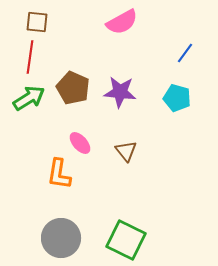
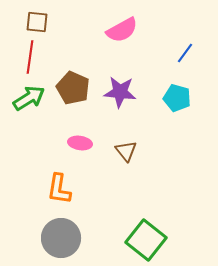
pink semicircle: moved 8 px down
pink ellipse: rotated 40 degrees counterclockwise
orange L-shape: moved 15 px down
green square: moved 20 px right; rotated 12 degrees clockwise
